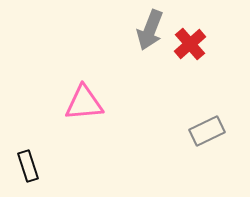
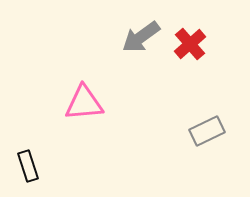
gray arrow: moved 9 px left, 7 px down; rotated 33 degrees clockwise
